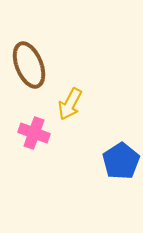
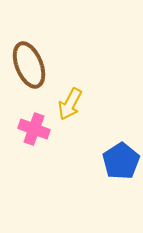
pink cross: moved 4 px up
